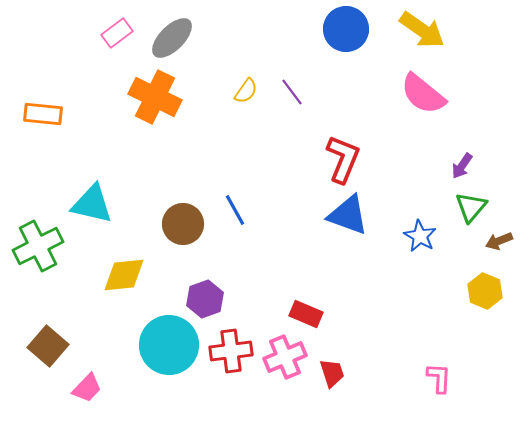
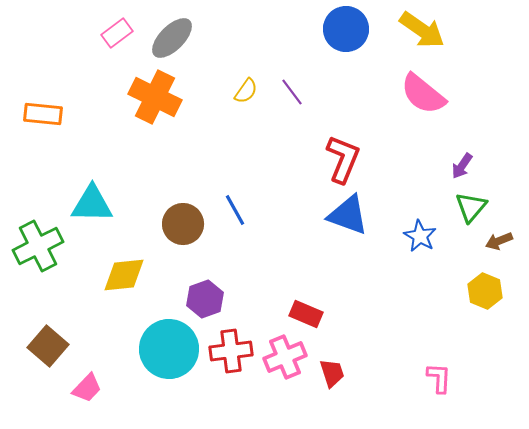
cyan triangle: rotated 12 degrees counterclockwise
cyan circle: moved 4 px down
